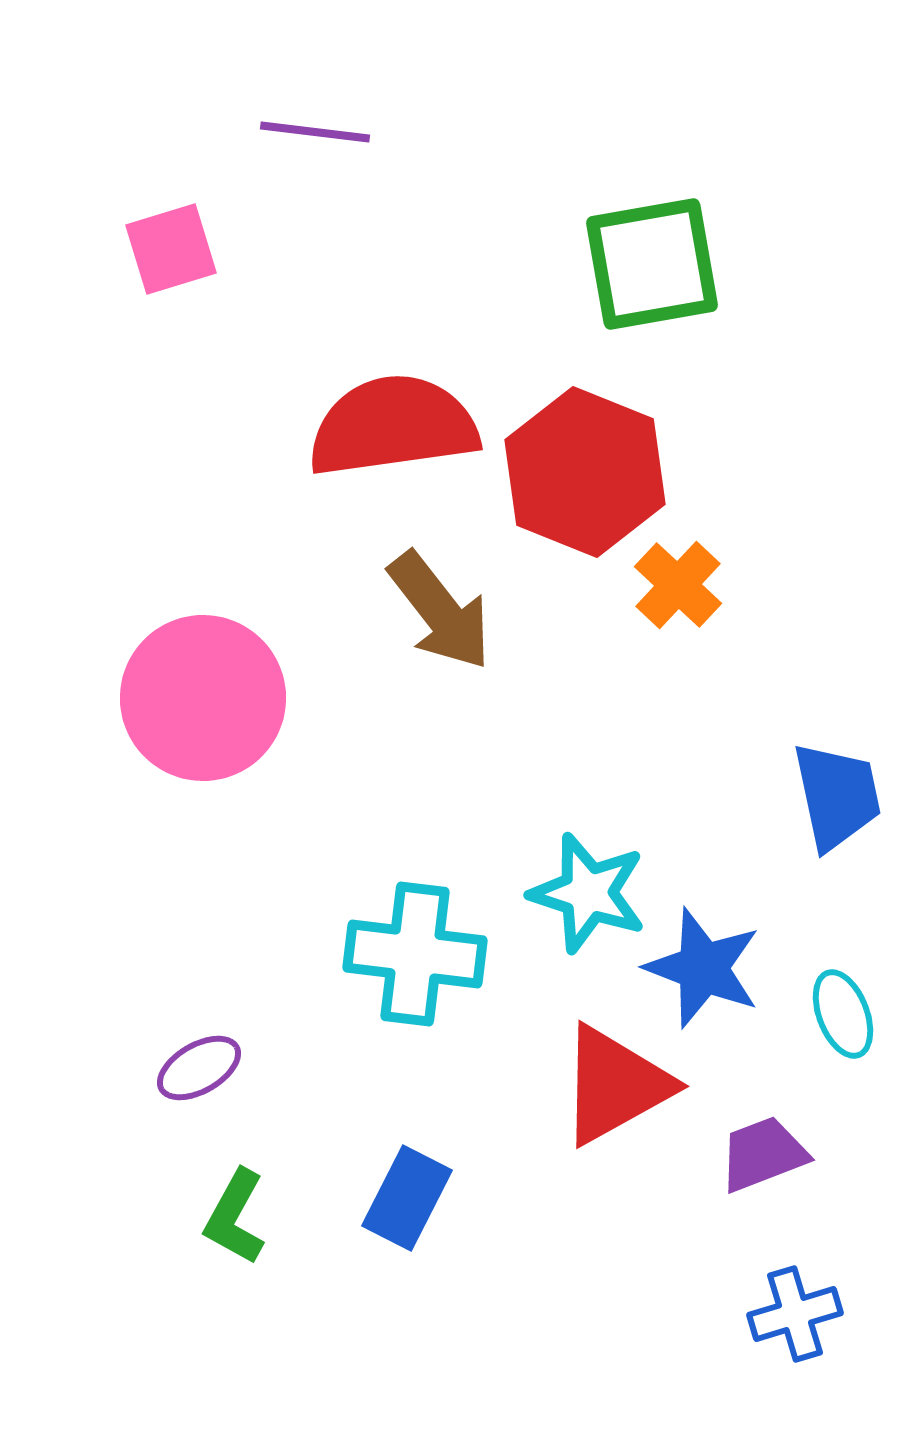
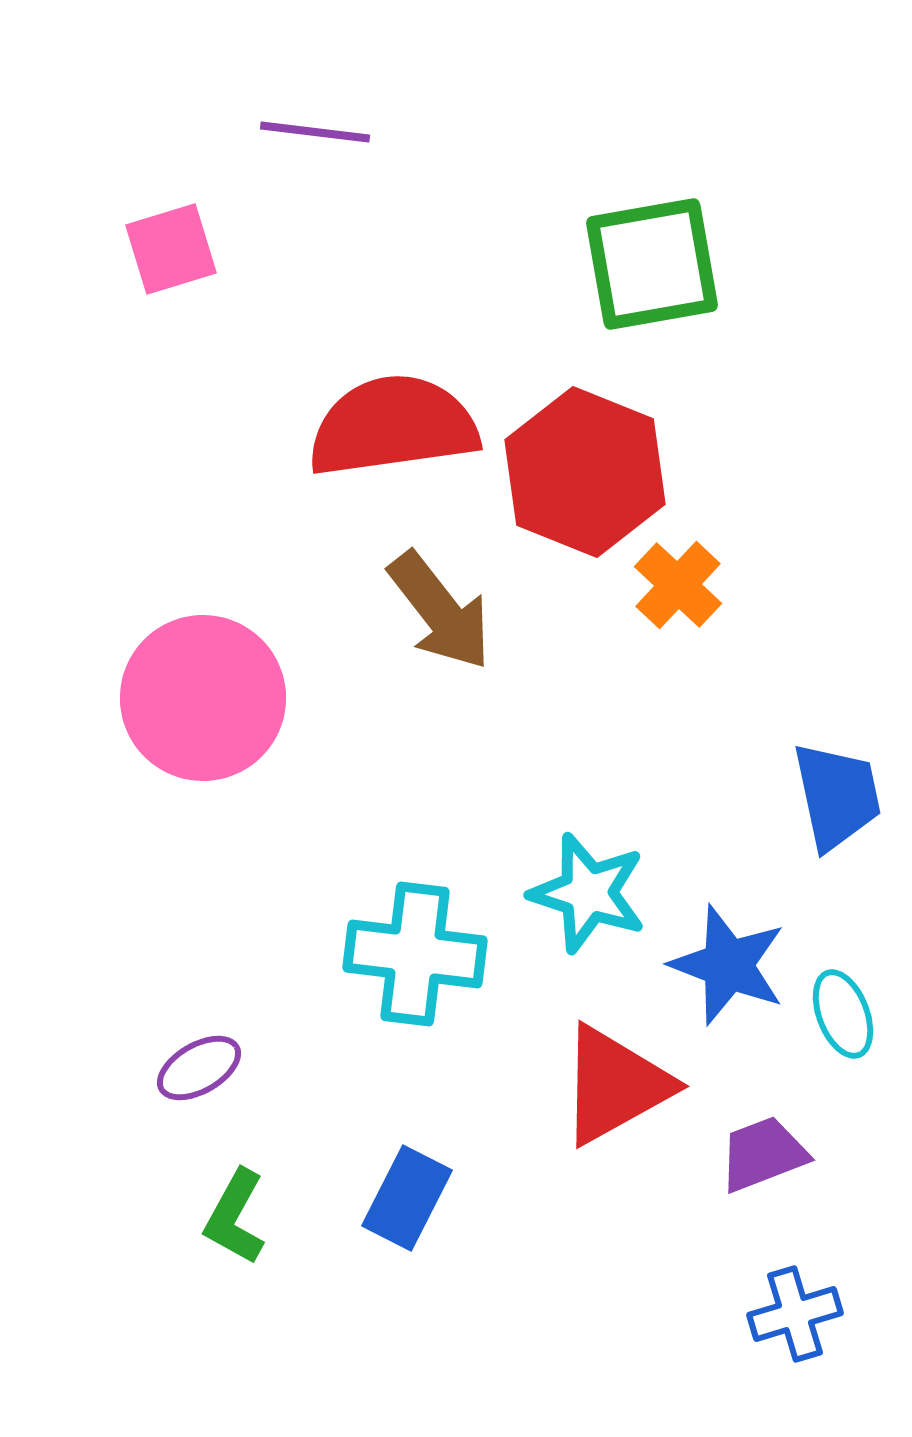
blue star: moved 25 px right, 3 px up
